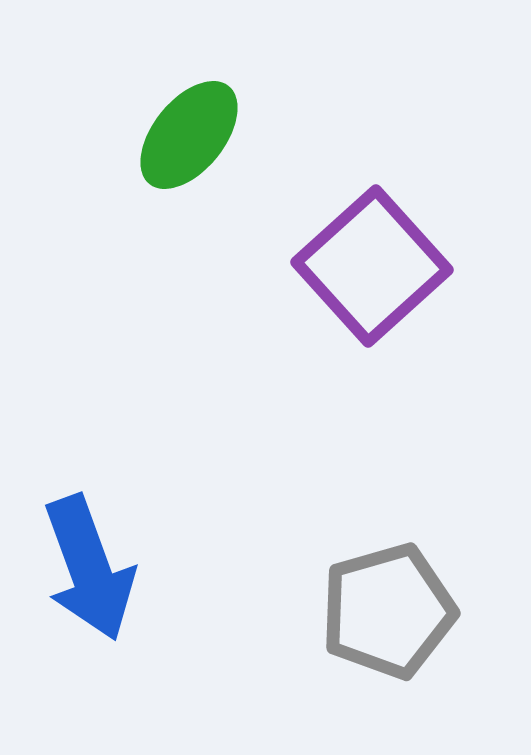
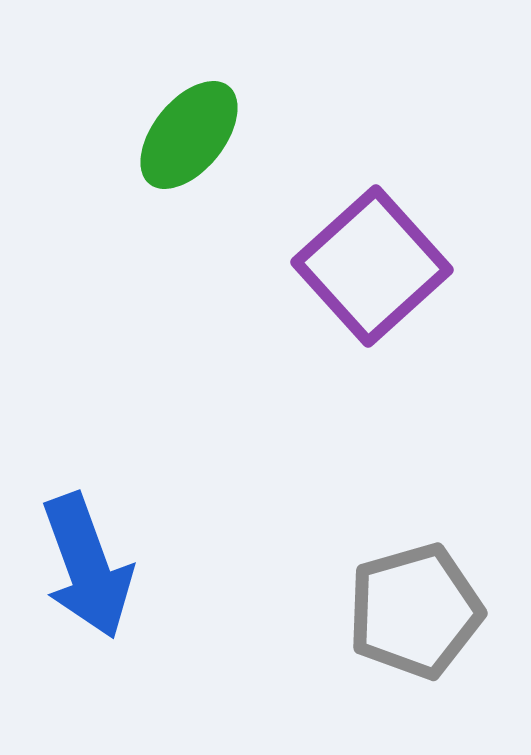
blue arrow: moved 2 px left, 2 px up
gray pentagon: moved 27 px right
